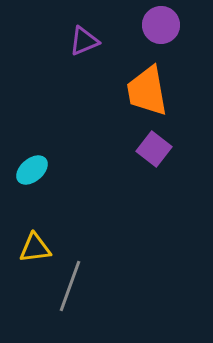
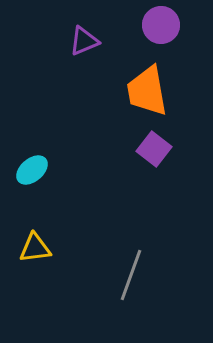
gray line: moved 61 px right, 11 px up
